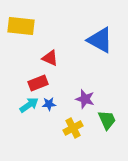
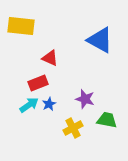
blue star: rotated 24 degrees counterclockwise
green trapezoid: rotated 55 degrees counterclockwise
